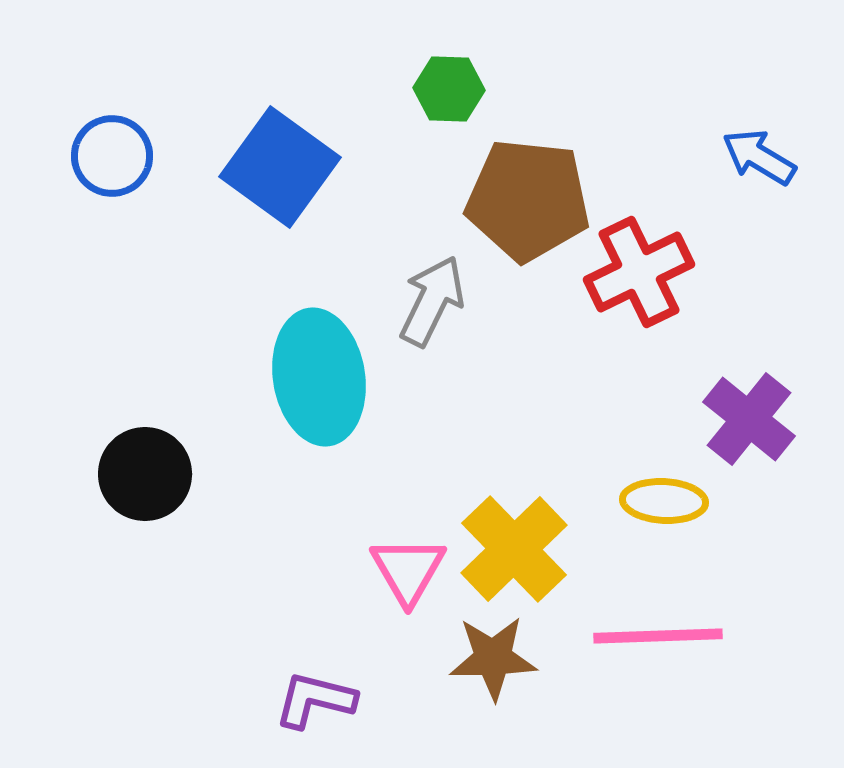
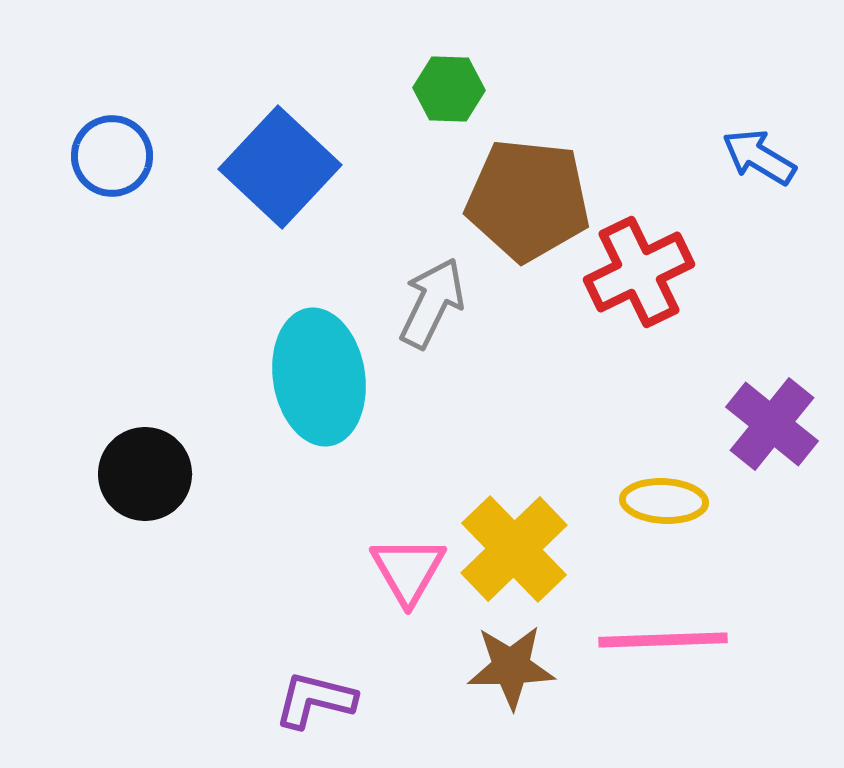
blue square: rotated 7 degrees clockwise
gray arrow: moved 2 px down
purple cross: moved 23 px right, 5 px down
pink line: moved 5 px right, 4 px down
brown star: moved 18 px right, 9 px down
